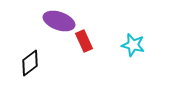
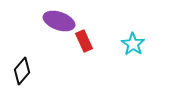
cyan star: moved 1 px up; rotated 20 degrees clockwise
black diamond: moved 8 px left, 8 px down; rotated 12 degrees counterclockwise
